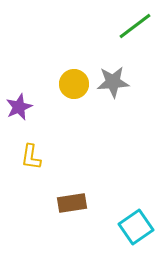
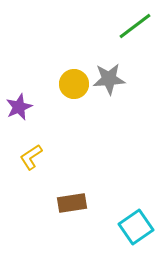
gray star: moved 4 px left, 3 px up
yellow L-shape: rotated 48 degrees clockwise
